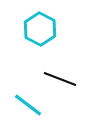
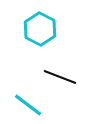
black line: moved 2 px up
